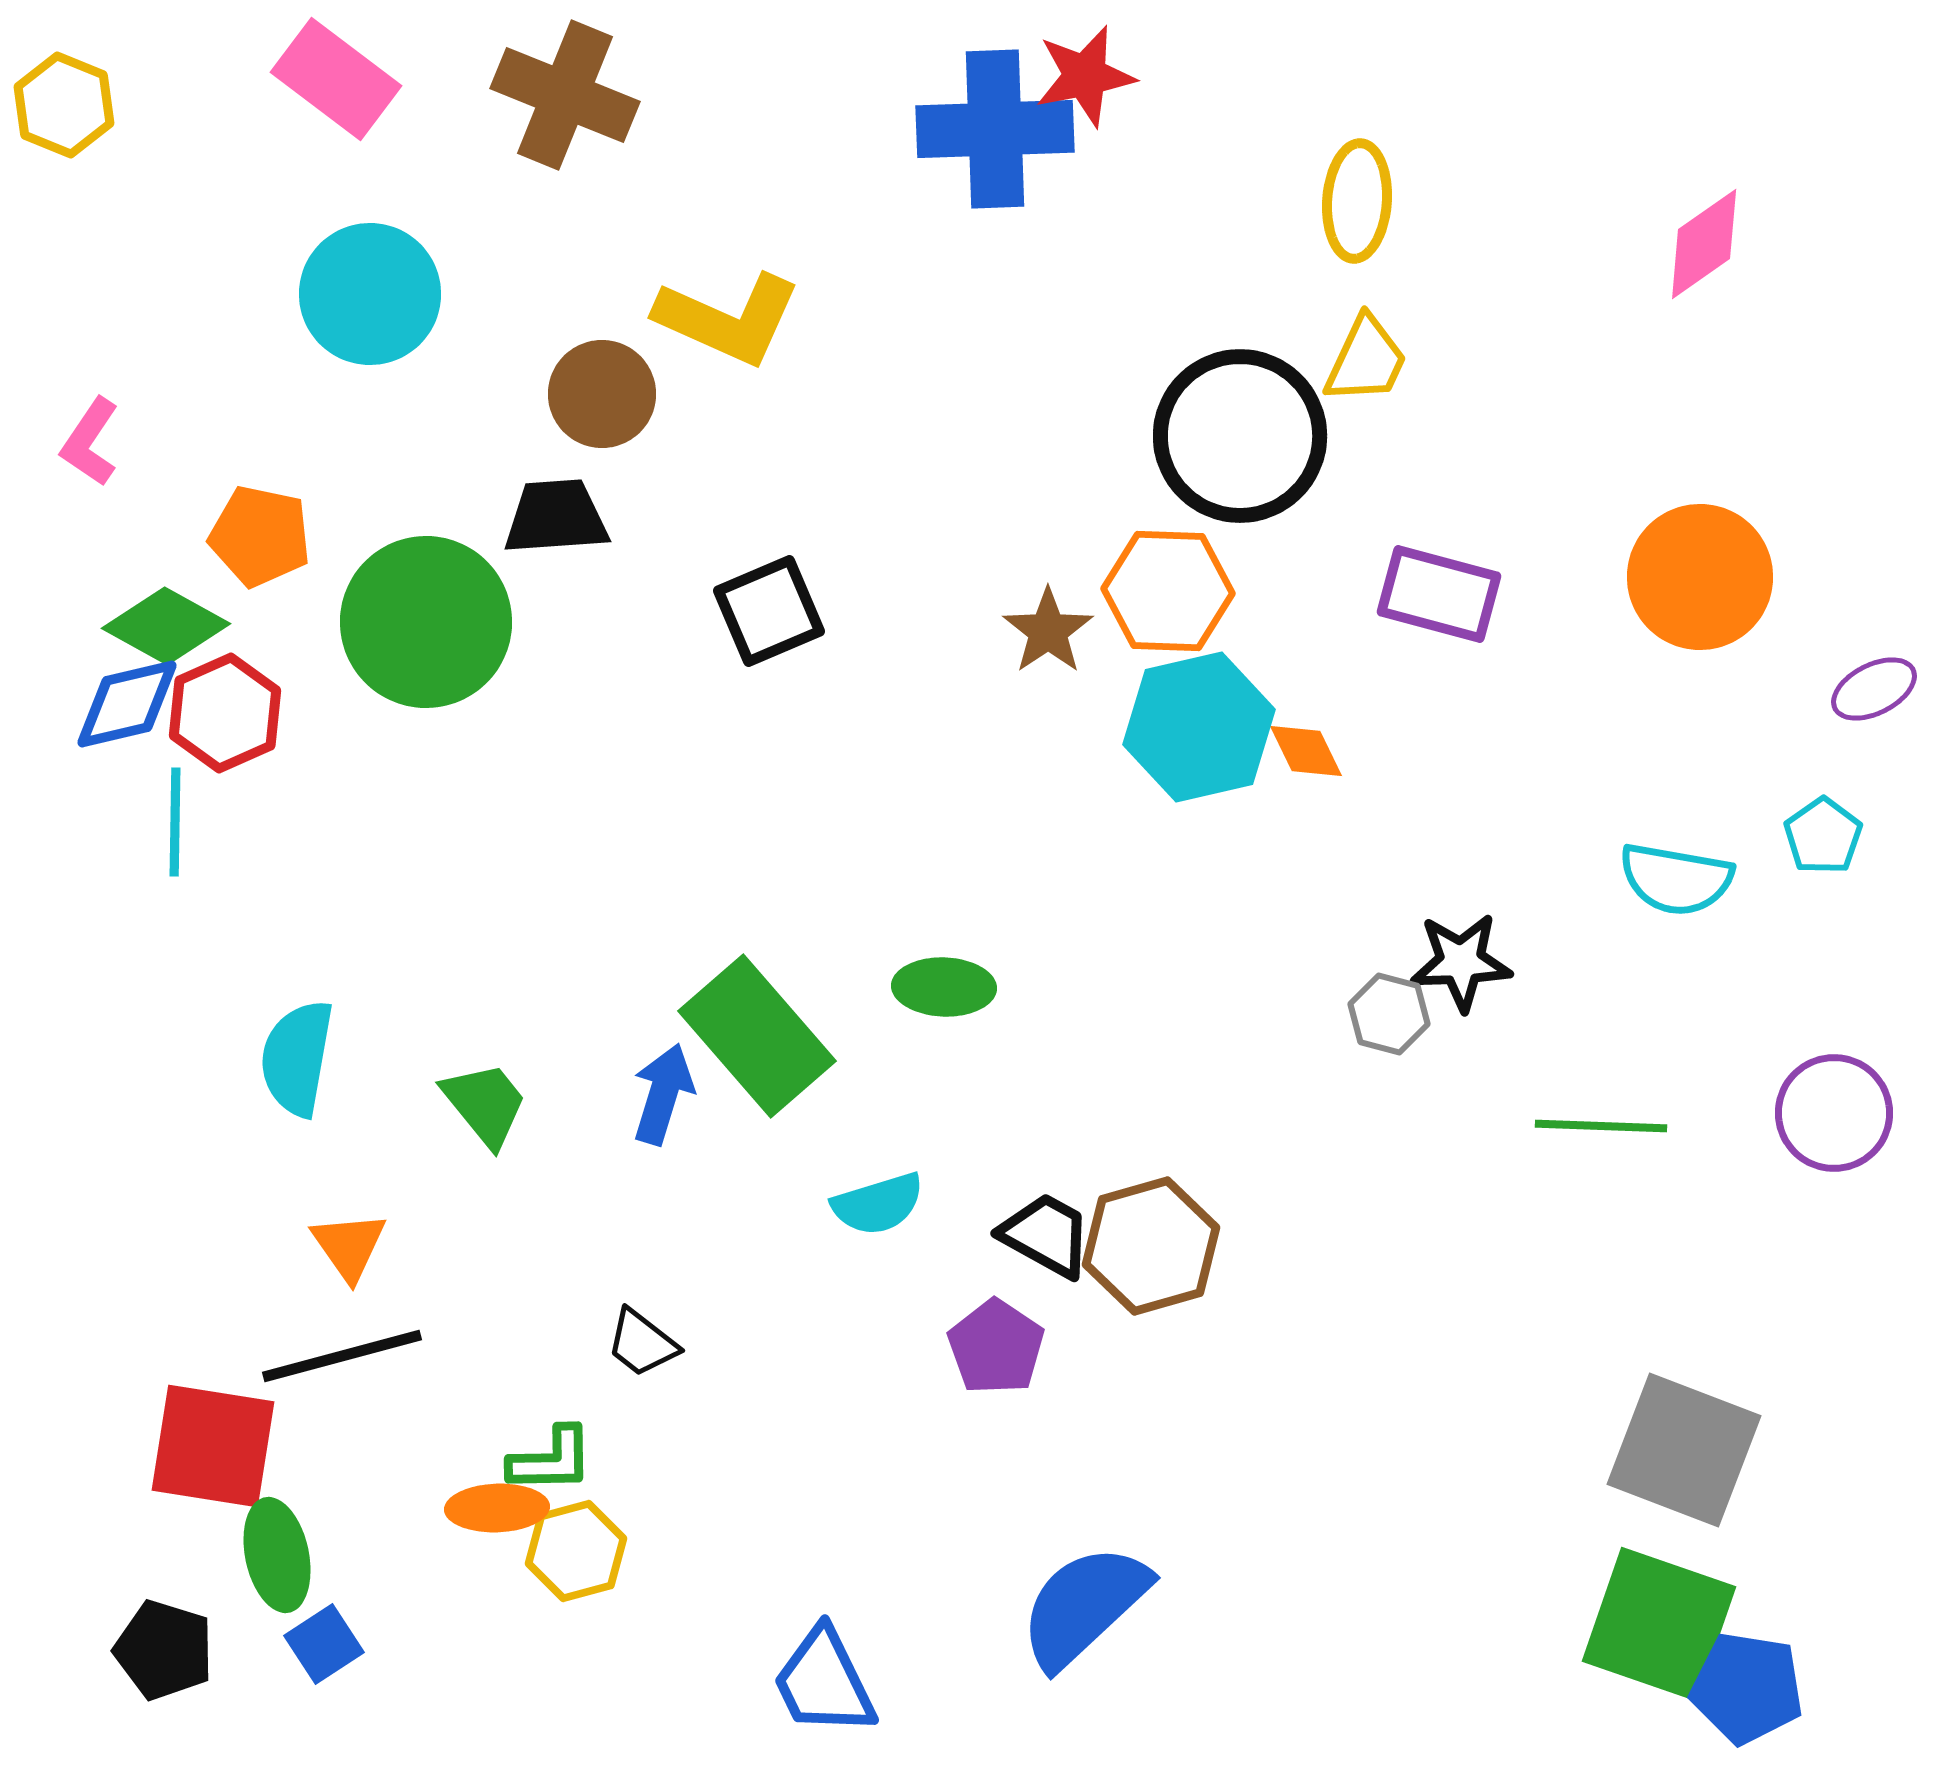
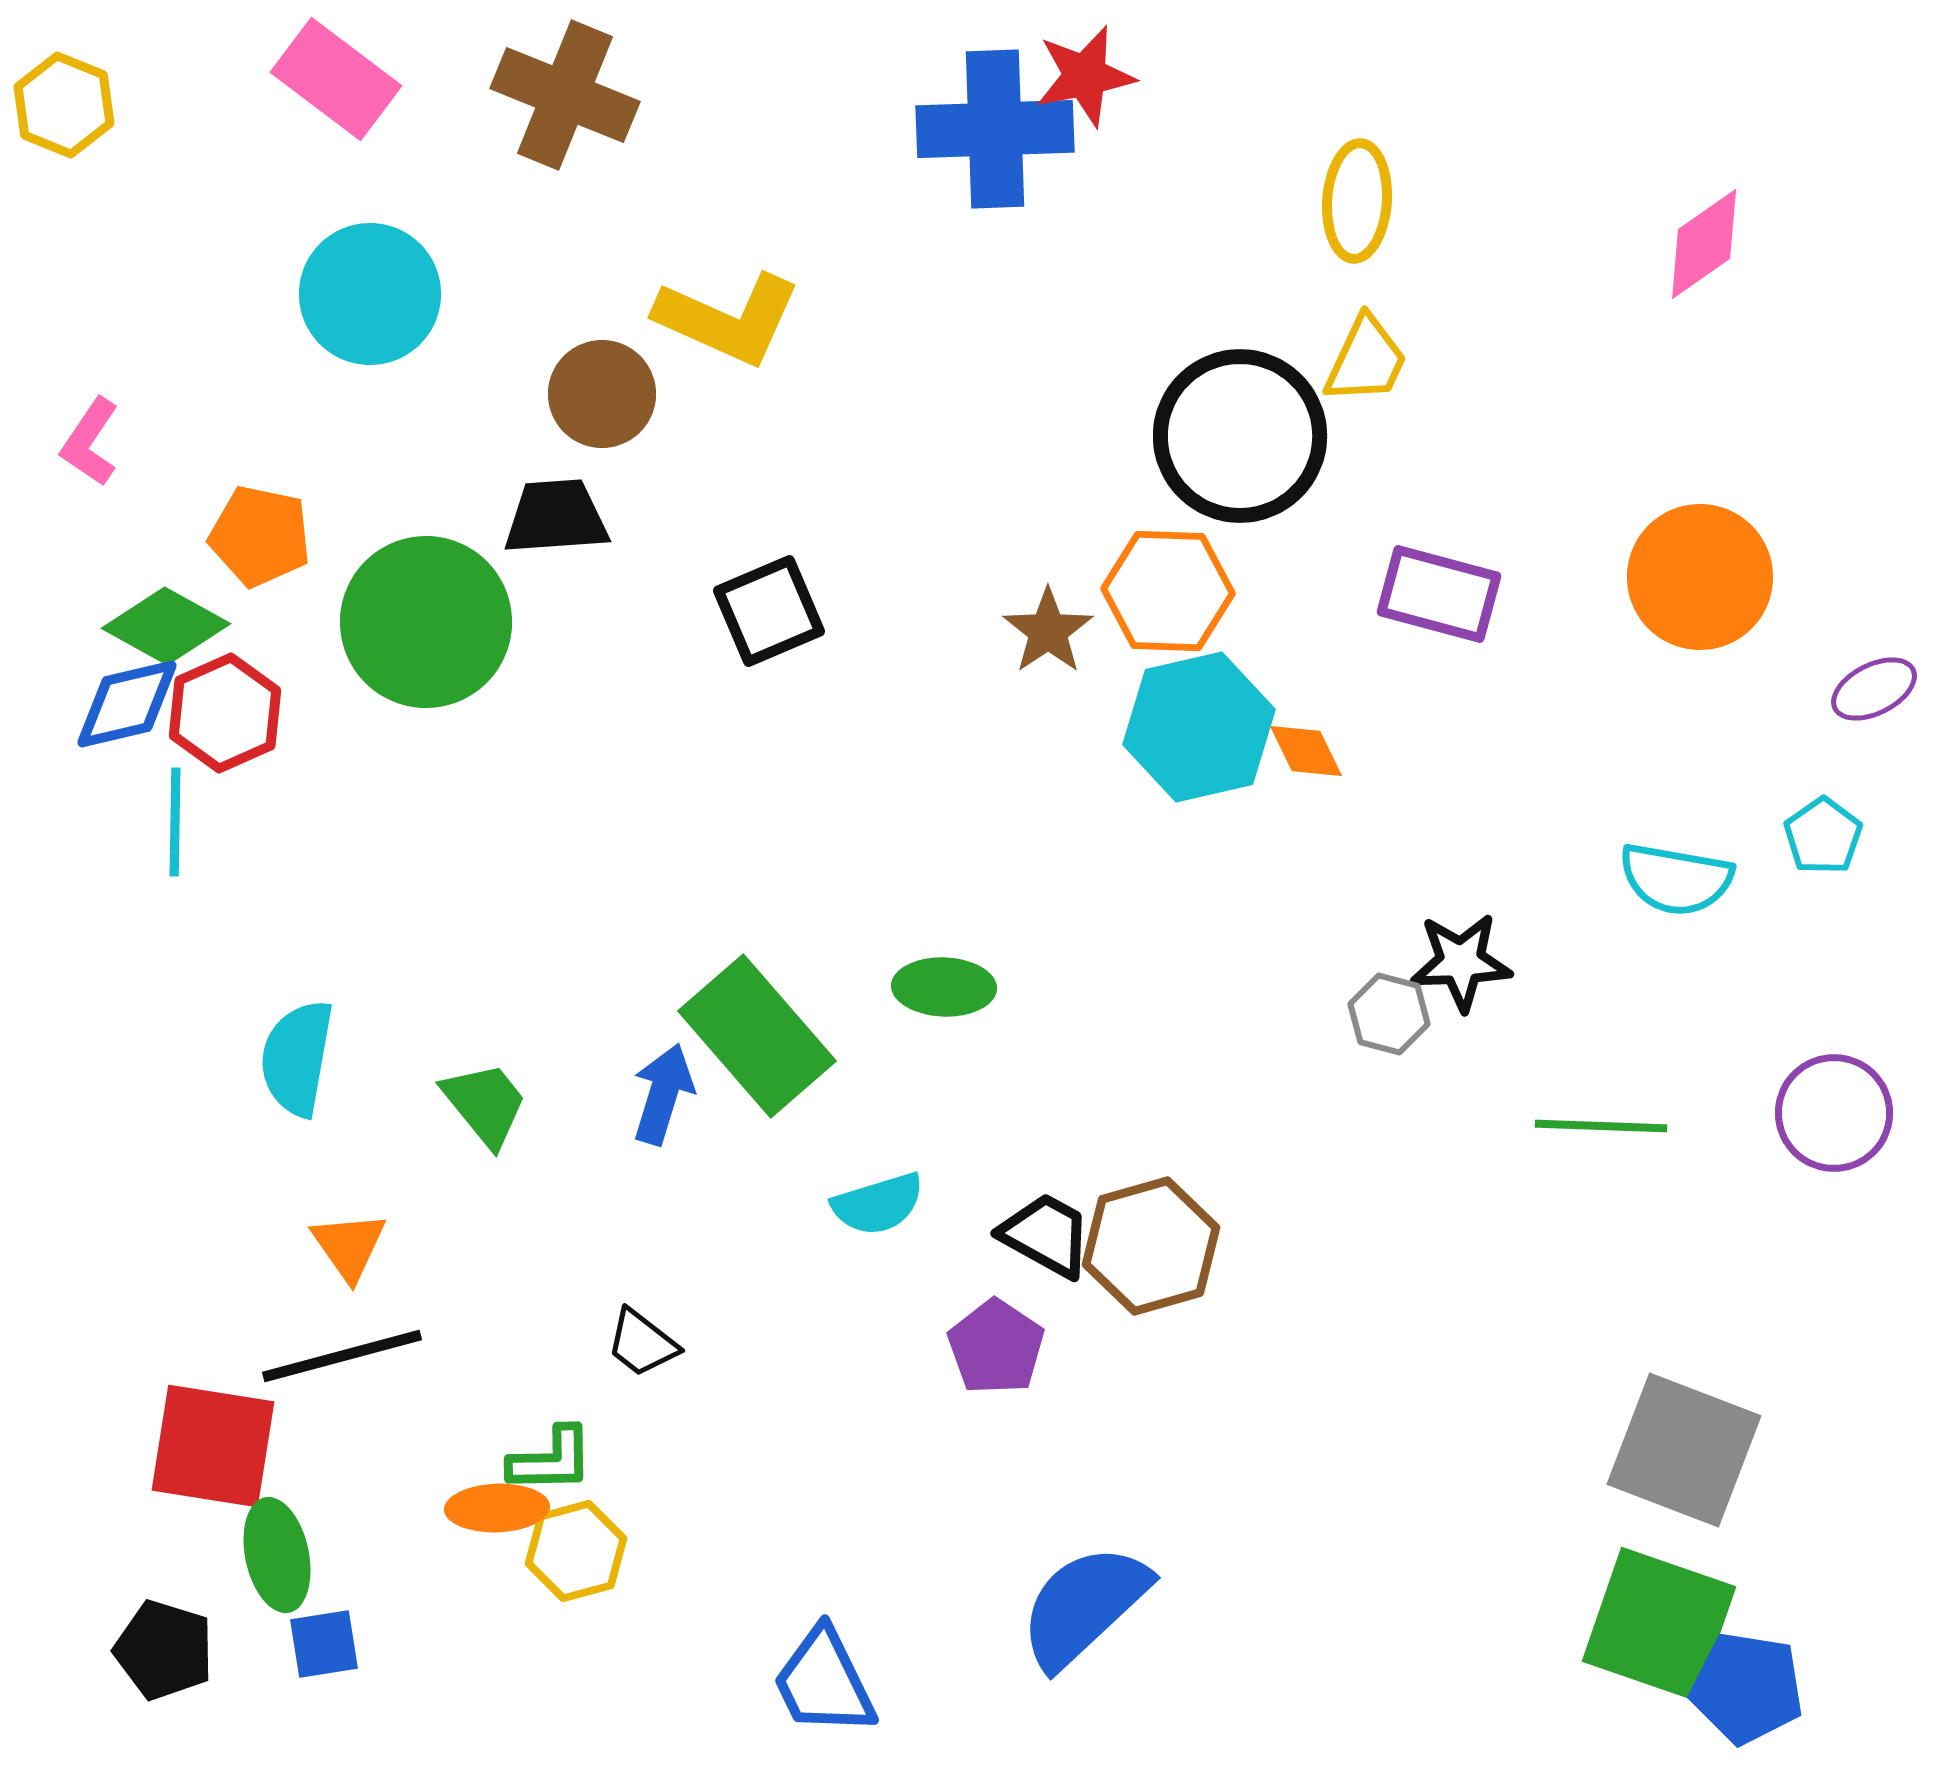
blue square at (324, 1644): rotated 24 degrees clockwise
